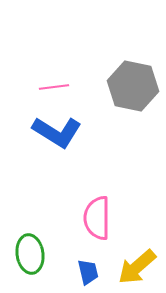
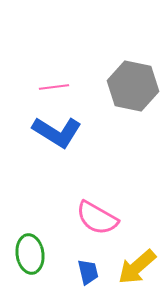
pink semicircle: rotated 60 degrees counterclockwise
